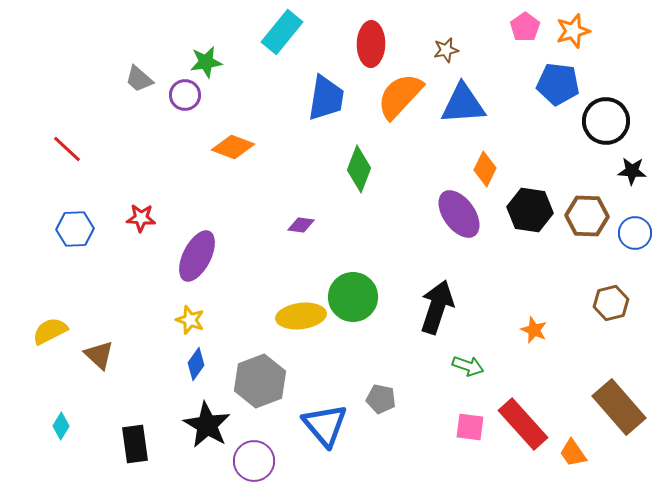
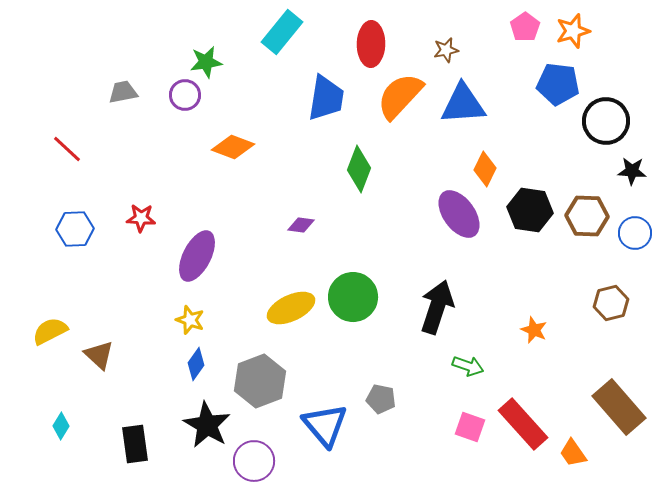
gray trapezoid at (139, 79): moved 16 px left, 13 px down; rotated 128 degrees clockwise
yellow ellipse at (301, 316): moved 10 px left, 8 px up; rotated 18 degrees counterclockwise
pink square at (470, 427): rotated 12 degrees clockwise
